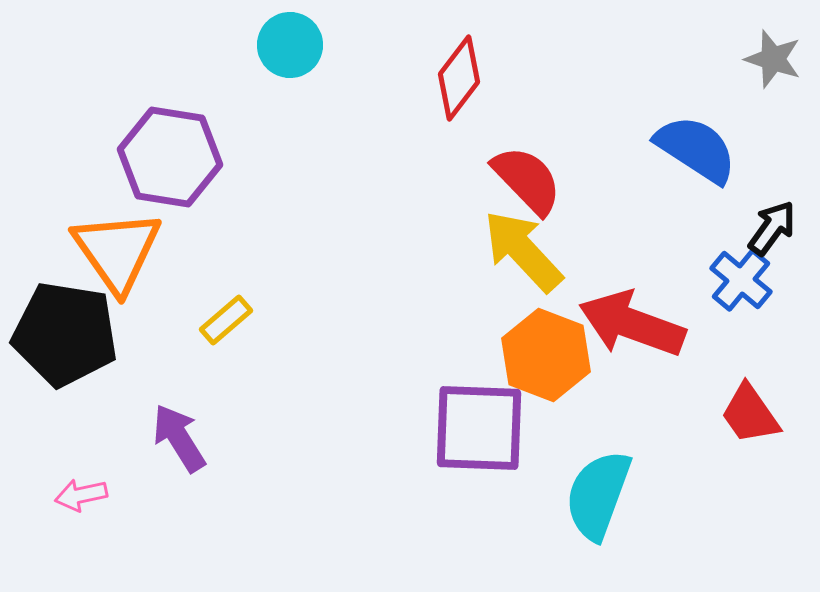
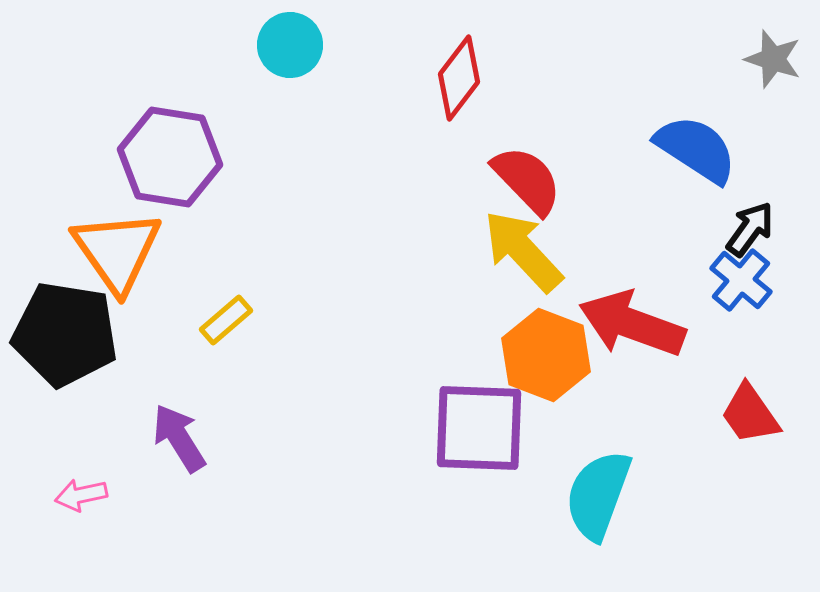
black arrow: moved 22 px left, 1 px down
